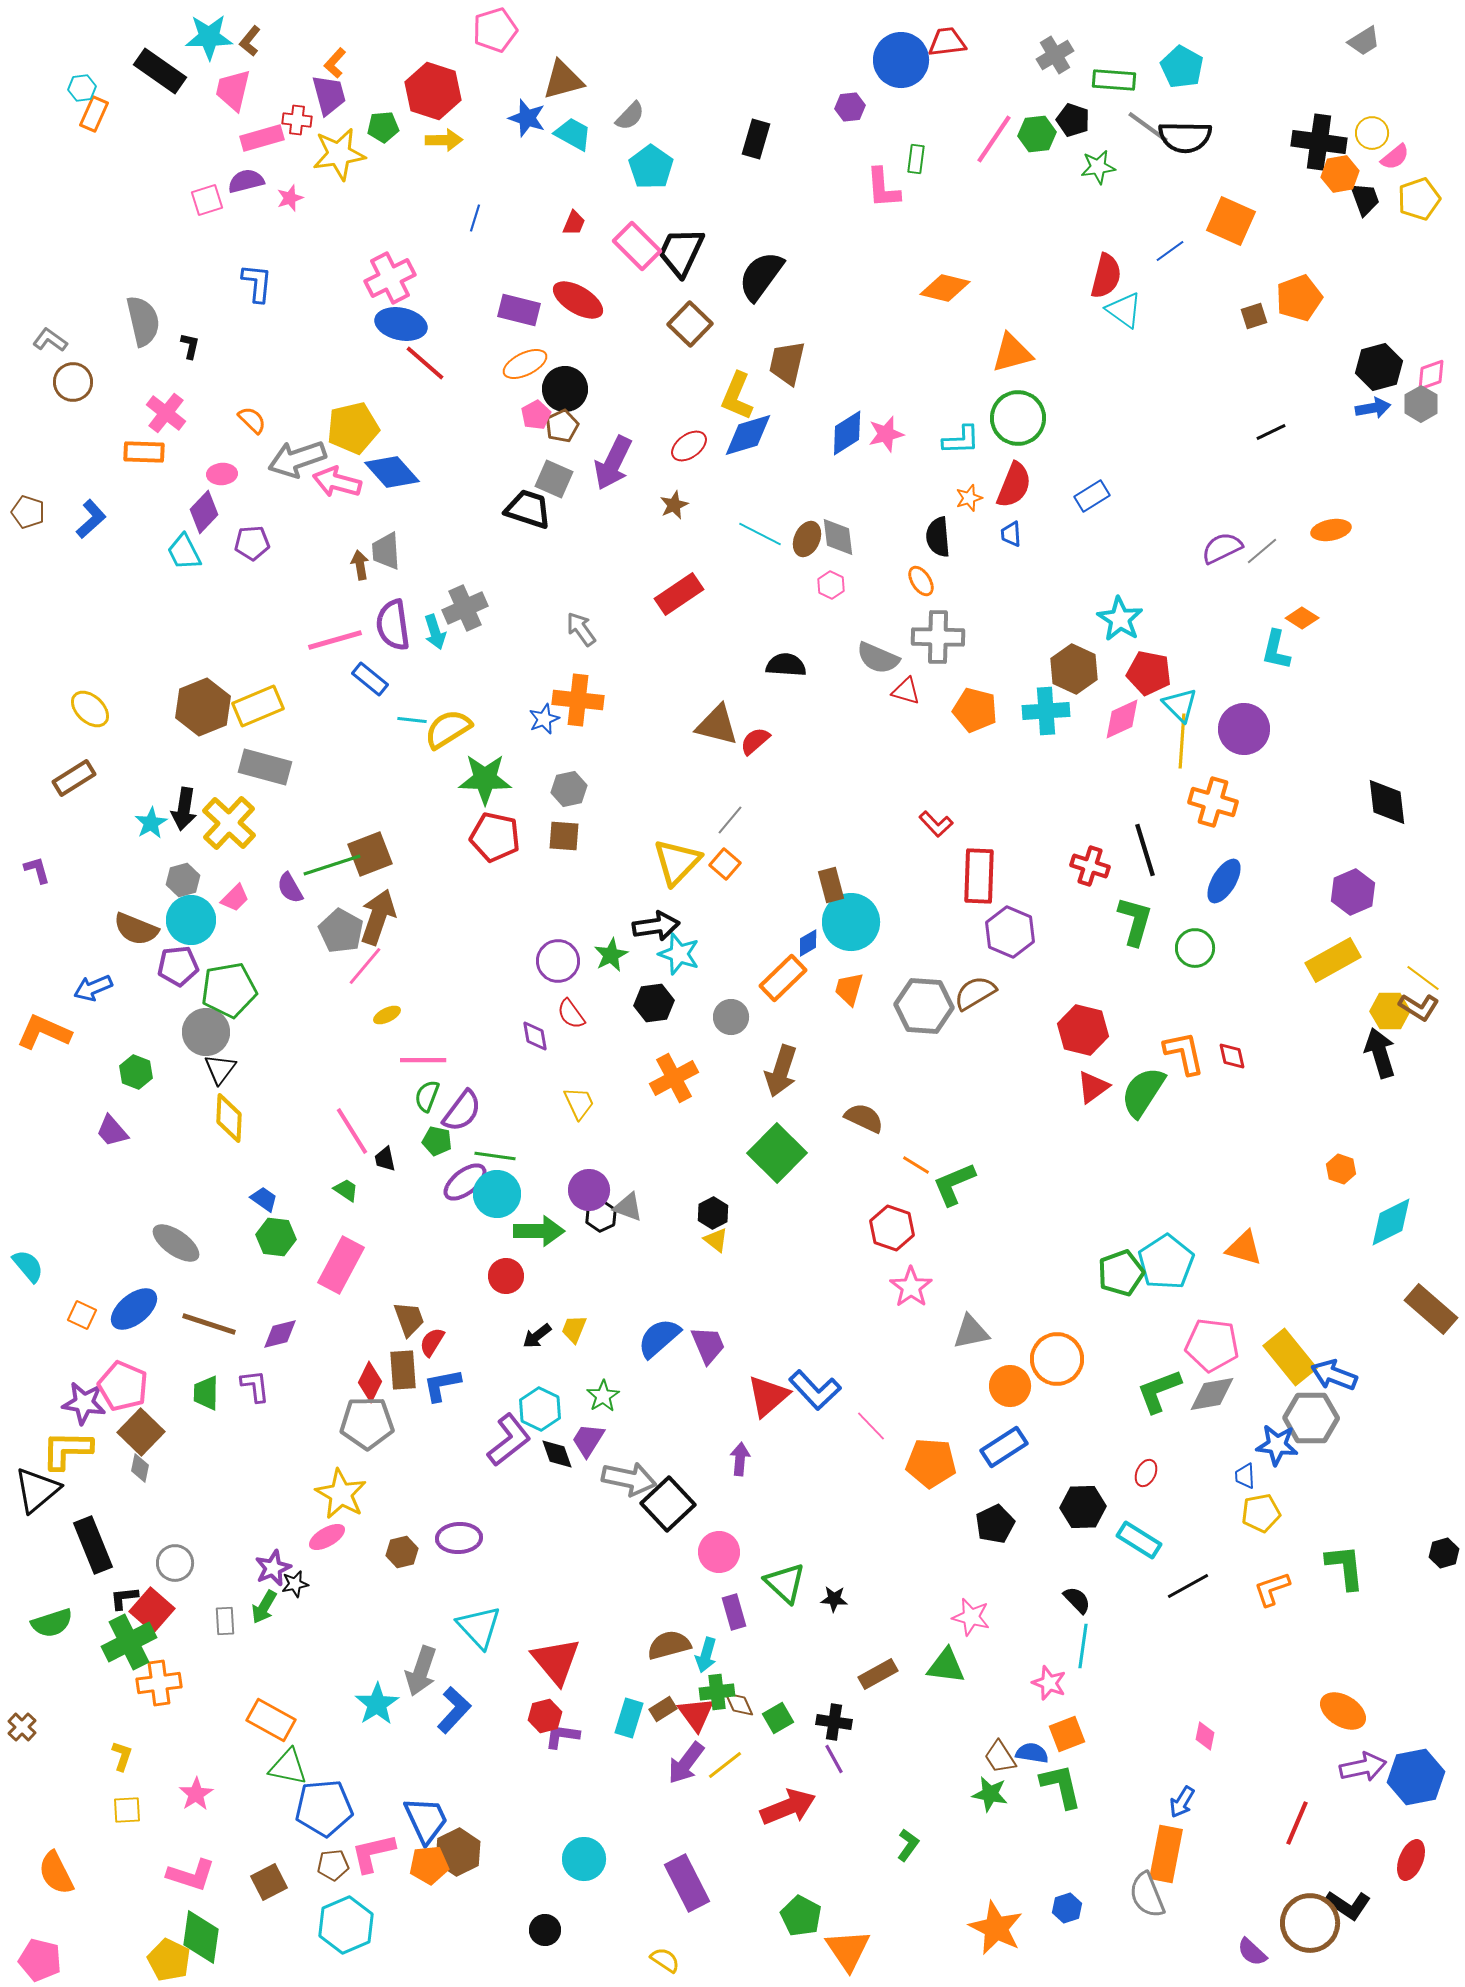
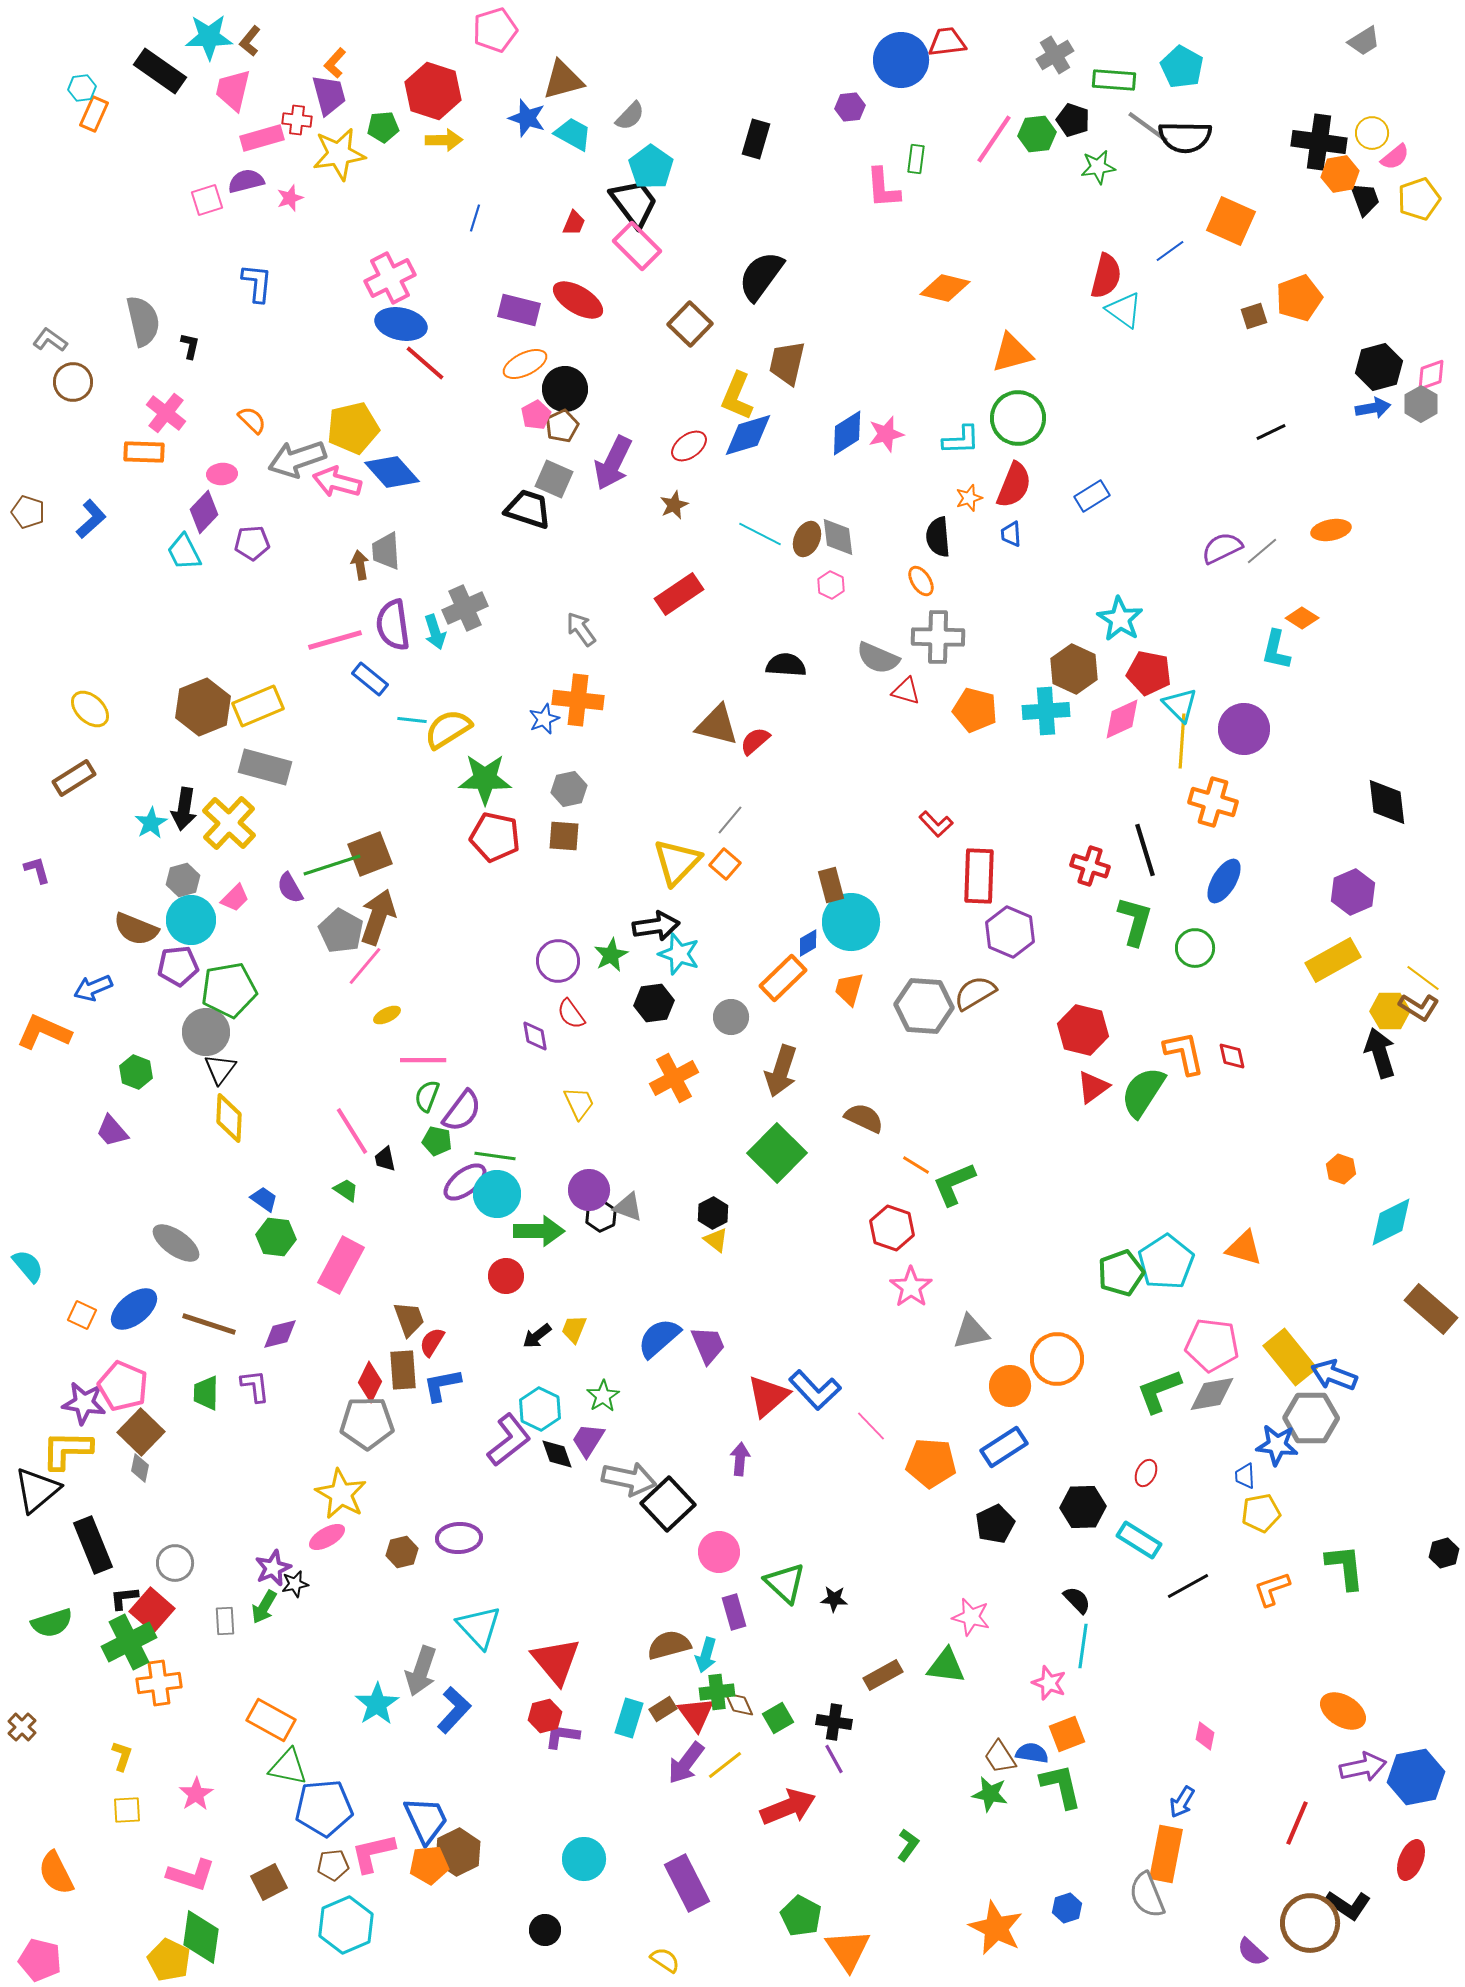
black trapezoid at (681, 252): moved 47 px left, 49 px up; rotated 118 degrees clockwise
brown rectangle at (878, 1674): moved 5 px right, 1 px down
